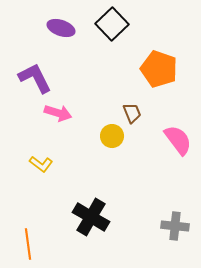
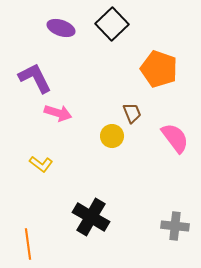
pink semicircle: moved 3 px left, 2 px up
